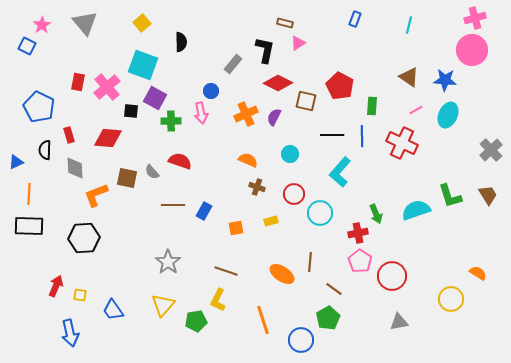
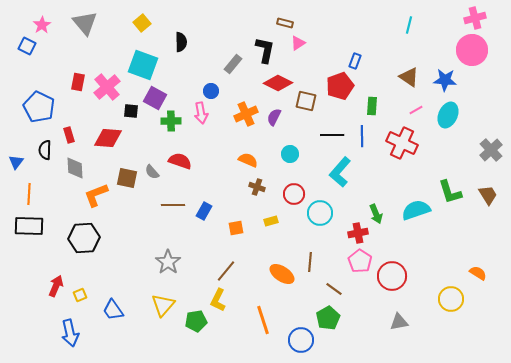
blue rectangle at (355, 19): moved 42 px down
red pentagon at (340, 86): rotated 24 degrees clockwise
blue triangle at (16, 162): rotated 28 degrees counterclockwise
green L-shape at (450, 196): moved 4 px up
brown line at (226, 271): rotated 70 degrees counterclockwise
yellow square at (80, 295): rotated 32 degrees counterclockwise
